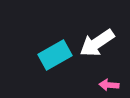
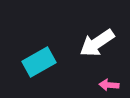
cyan rectangle: moved 16 px left, 7 px down
